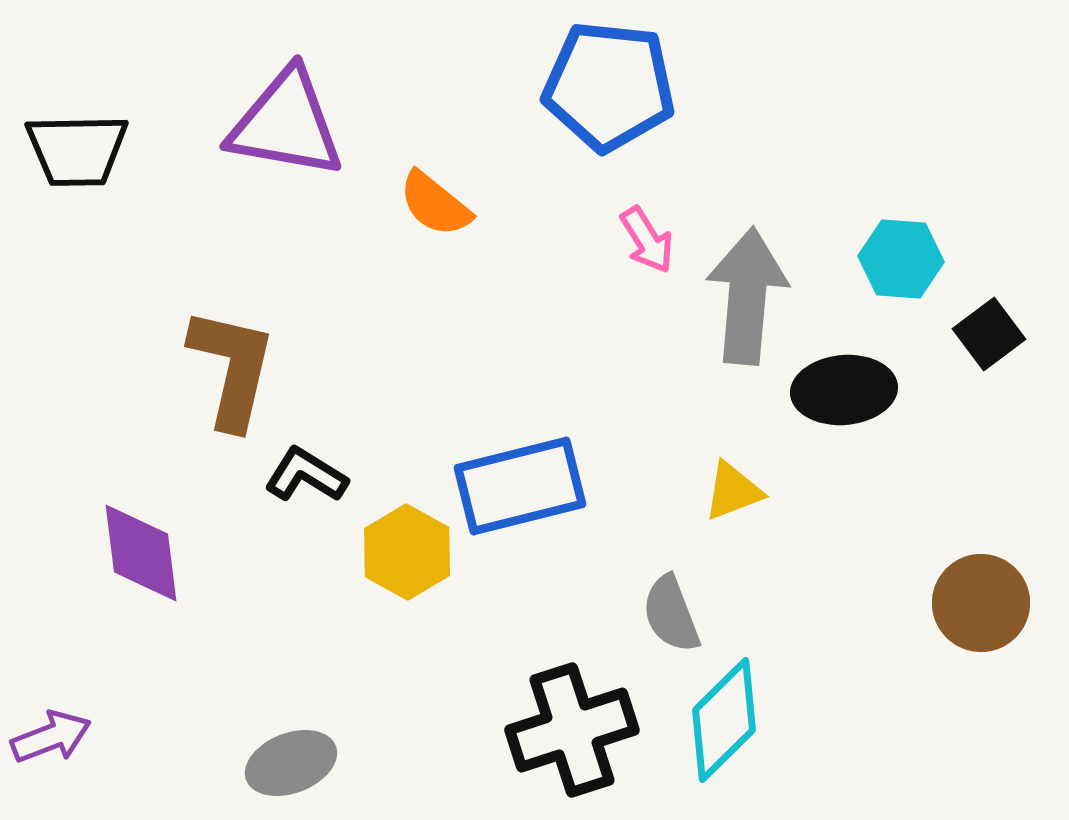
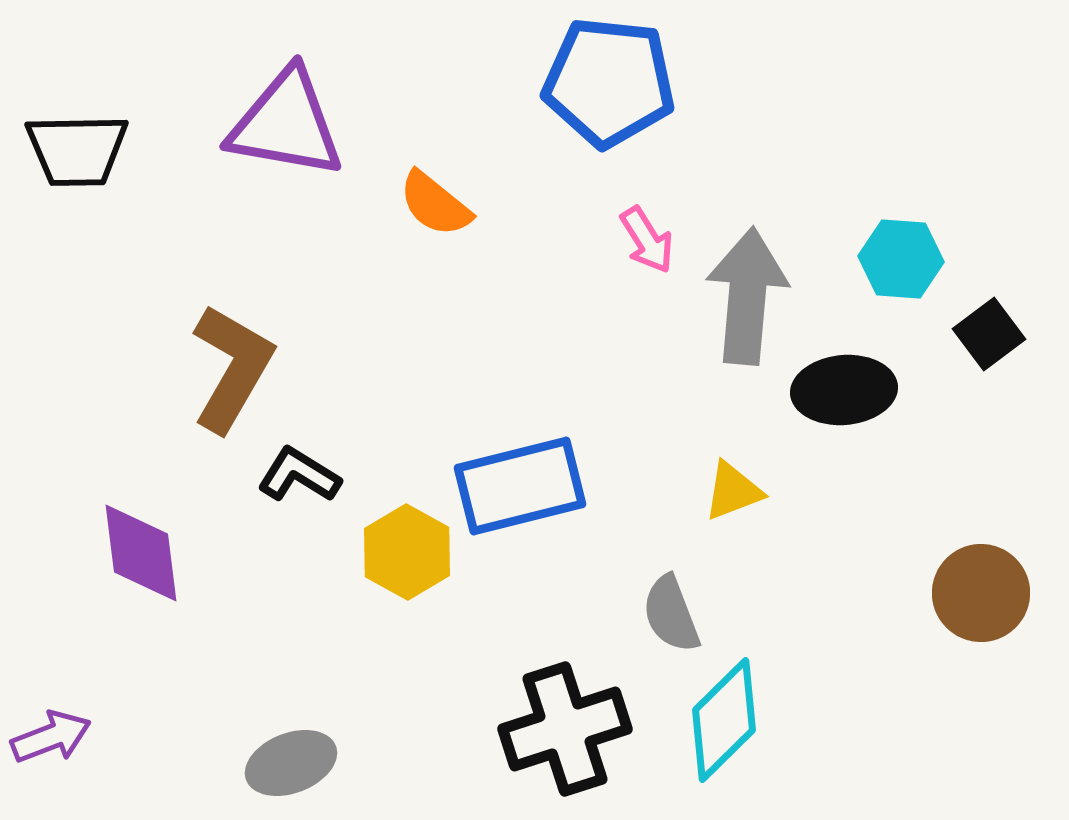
blue pentagon: moved 4 px up
brown L-shape: rotated 17 degrees clockwise
black L-shape: moved 7 px left
brown circle: moved 10 px up
black cross: moved 7 px left, 1 px up
